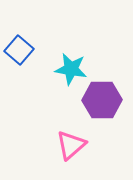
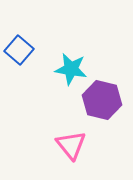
purple hexagon: rotated 15 degrees clockwise
pink triangle: rotated 28 degrees counterclockwise
